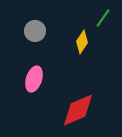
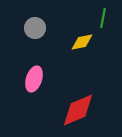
green line: rotated 24 degrees counterclockwise
gray circle: moved 3 px up
yellow diamond: rotated 45 degrees clockwise
